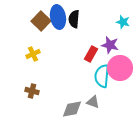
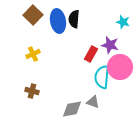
blue ellipse: moved 4 px down
brown square: moved 8 px left, 6 px up
pink circle: moved 1 px up
cyan semicircle: moved 1 px down
